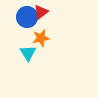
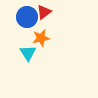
red triangle: moved 3 px right
